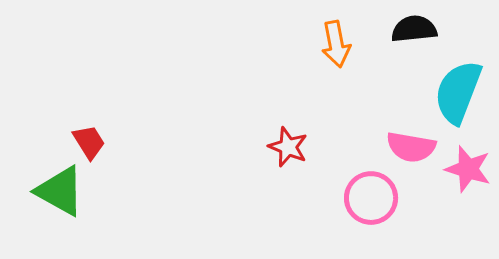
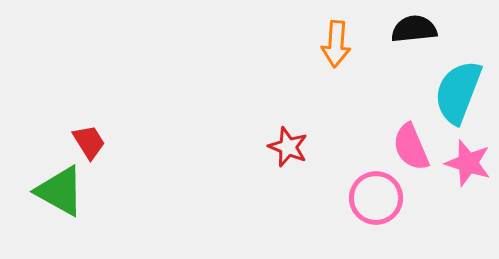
orange arrow: rotated 15 degrees clockwise
pink semicircle: rotated 57 degrees clockwise
pink star: moved 6 px up
pink circle: moved 5 px right
